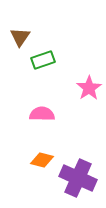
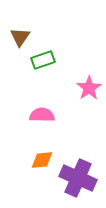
pink semicircle: moved 1 px down
orange diamond: rotated 20 degrees counterclockwise
